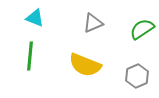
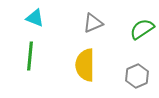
yellow semicircle: rotated 68 degrees clockwise
